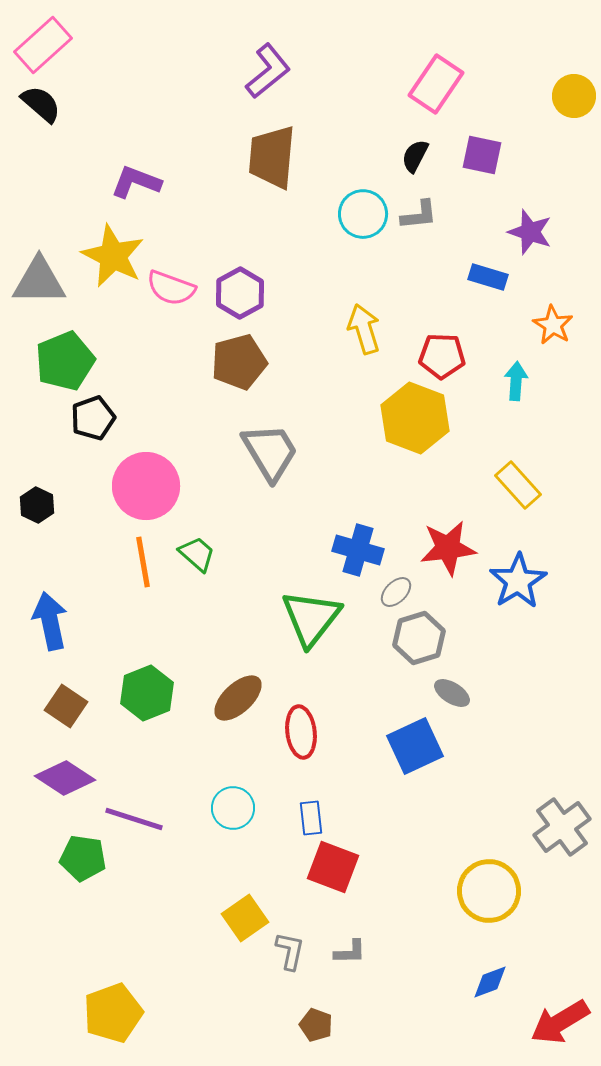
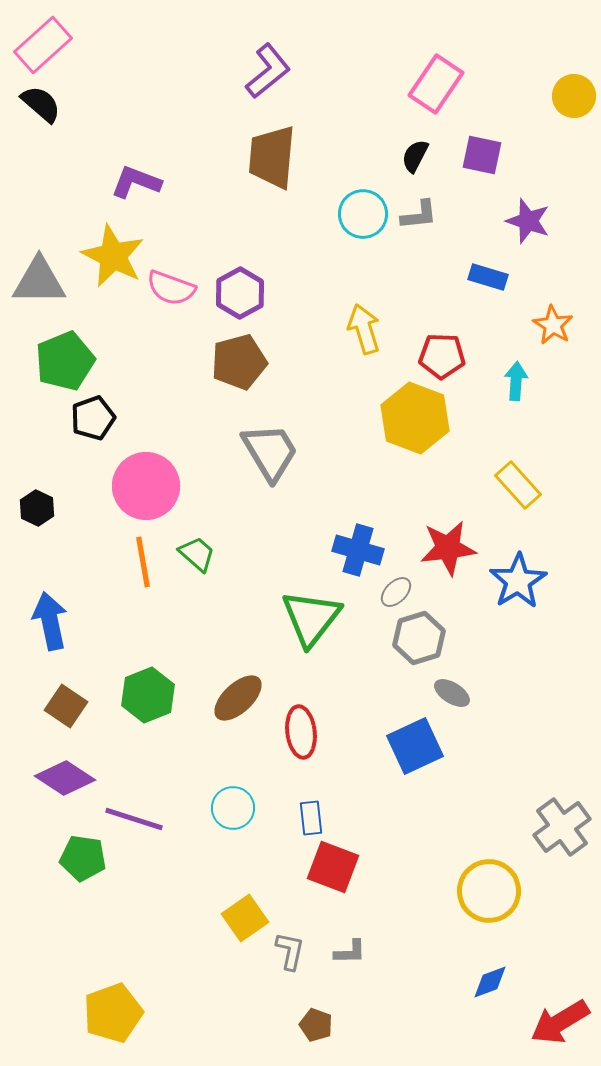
purple star at (530, 232): moved 2 px left, 11 px up
black hexagon at (37, 505): moved 3 px down
green hexagon at (147, 693): moved 1 px right, 2 px down
